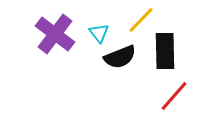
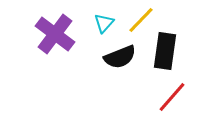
cyan triangle: moved 5 px right, 10 px up; rotated 20 degrees clockwise
black rectangle: rotated 9 degrees clockwise
red line: moved 2 px left, 1 px down
